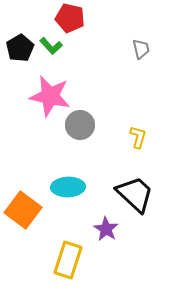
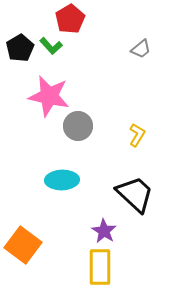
red pentagon: moved 1 px down; rotated 28 degrees clockwise
gray trapezoid: rotated 65 degrees clockwise
pink star: moved 1 px left
gray circle: moved 2 px left, 1 px down
yellow L-shape: moved 1 px left, 2 px up; rotated 15 degrees clockwise
cyan ellipse: moved 6 px left, 7 px up
orange square: moved 35 px down
purple star: moved 2 px left, 2 px down
yellow rectangle: moved 32 px right, 7 px down; rotated 18 degrees counterclockwise
